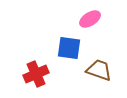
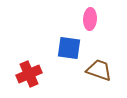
pink ellipse: rotated 55 degrees counterclockwise
red cross: moved 7 px left
